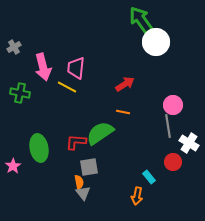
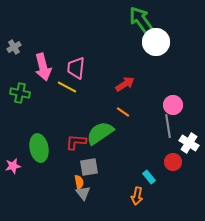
orange line: rotated 24 degrees clockwise
pink star: rotated 21 degrees clockwise
